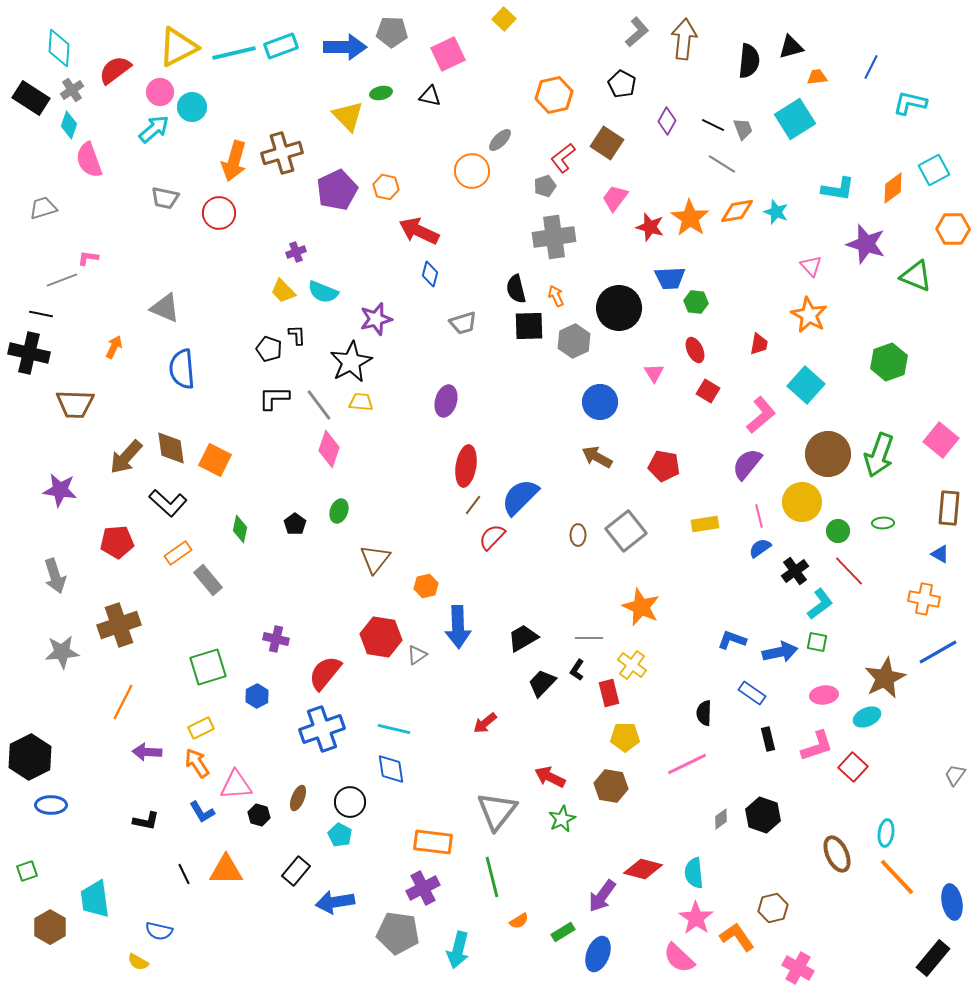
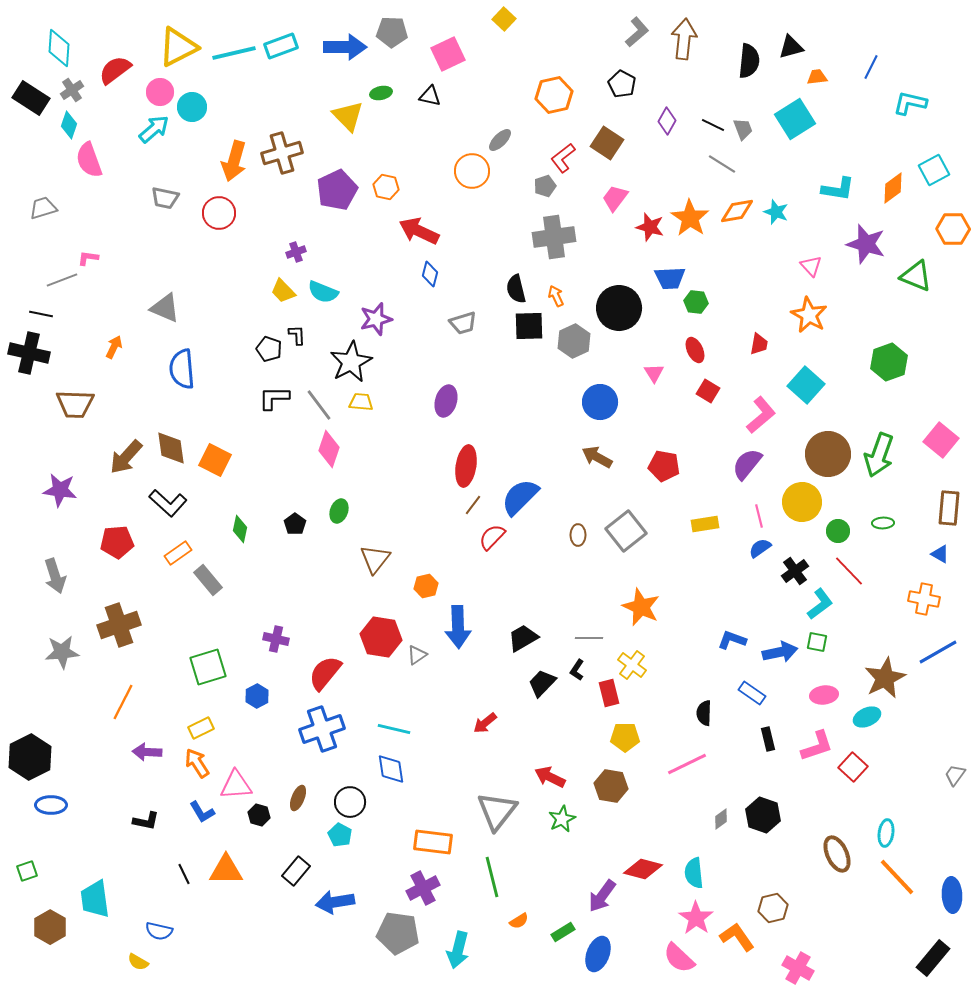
blue ellipse at (952, 902): moved 7 px up; rotated 8 degrees clockwise
